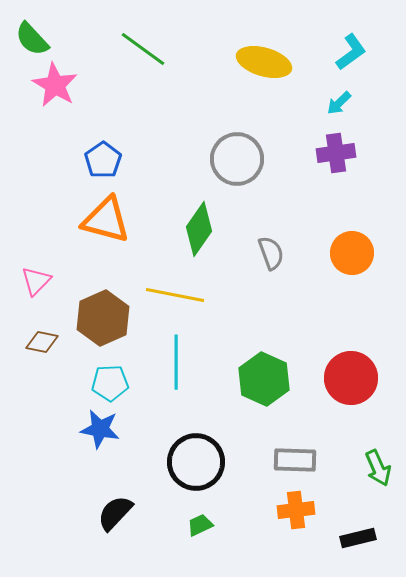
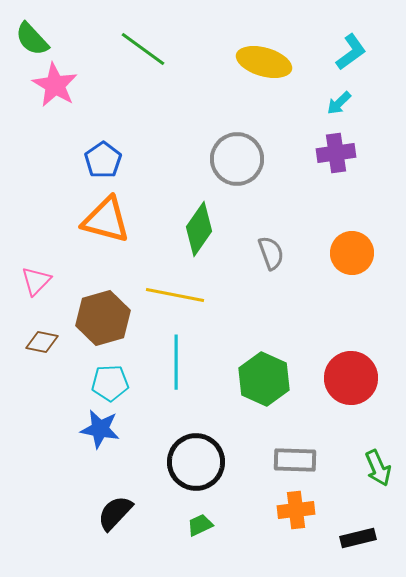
brown hexagon: rotated 8 degrees clockwise
